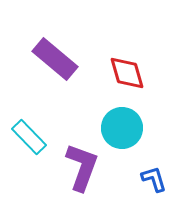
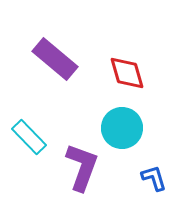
blue L-shape: moved 1 px up
